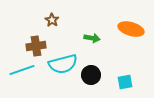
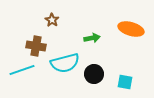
green arrow: rotated 21 degrees counterclockwise
brown cross: rotated 18 degrees clockwise
cyan semicircle: moved 2 px right, 1 px up
black circle: moved 3 px right, 1 px up
cyan square: rotated 21 degrees clockwise
